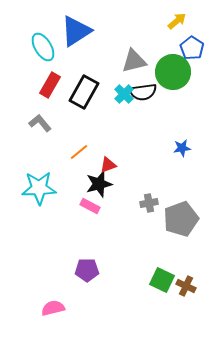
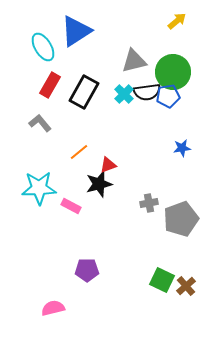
blue pentagon: moved 24 px left, 48 px down; rotated 30 degrees clockwise
black semicircle: moved 4 px right
pink rectangle: moved 19 px left
brown cross: rotated 24 degrees clockwise
